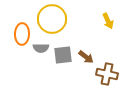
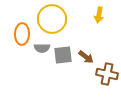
yellow arrow: moved 9 px left, 6 px up; rotated 35 degrees clockwise
gray semicircle: moved 1 px right
